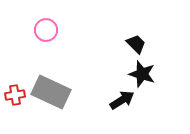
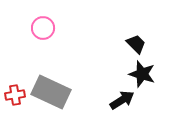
pink circle: moved 3 px left, 2 px up
